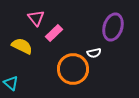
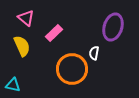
pink triangle: moved 10 px left; rotated 12 degrees counterclockwise
yellow semicircle: rotated 40 degrees clockwise
white semicircle: rotated 112 degrees clockwise
orange circle: moved 1 px left
cyan triangle: moved 2 px right, 2 px down; rotated 28 degrees counterclockwise
